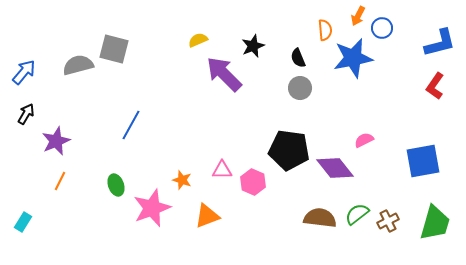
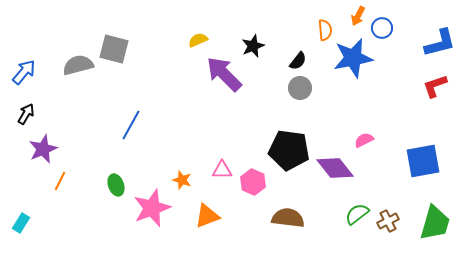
black semicircle: moved 3 px down; rotated 120 degrees counterclockwise
red L-shape: rotated 36 degrees clockwise
purple star: moved 13 px left, 8 px down
brown semicircle: moved 32 px left
cyan rectangle: moved 2 px left, 1 px down
